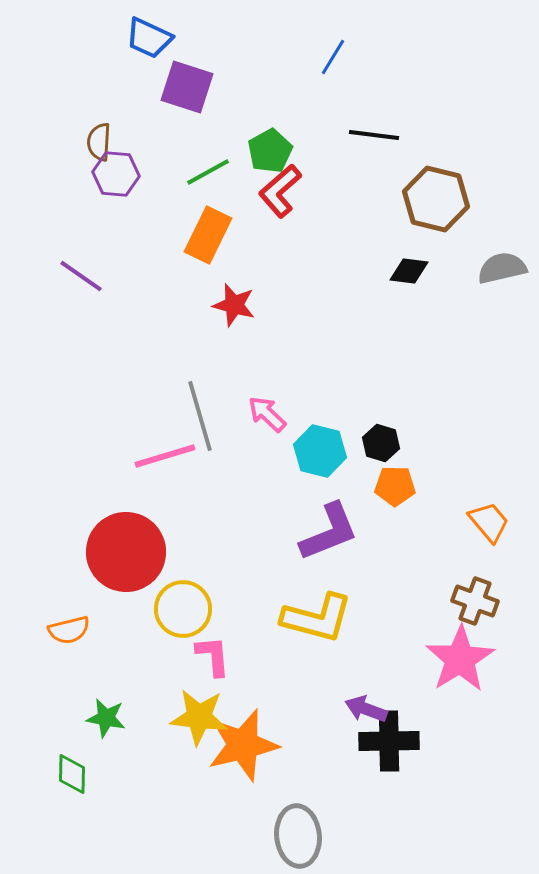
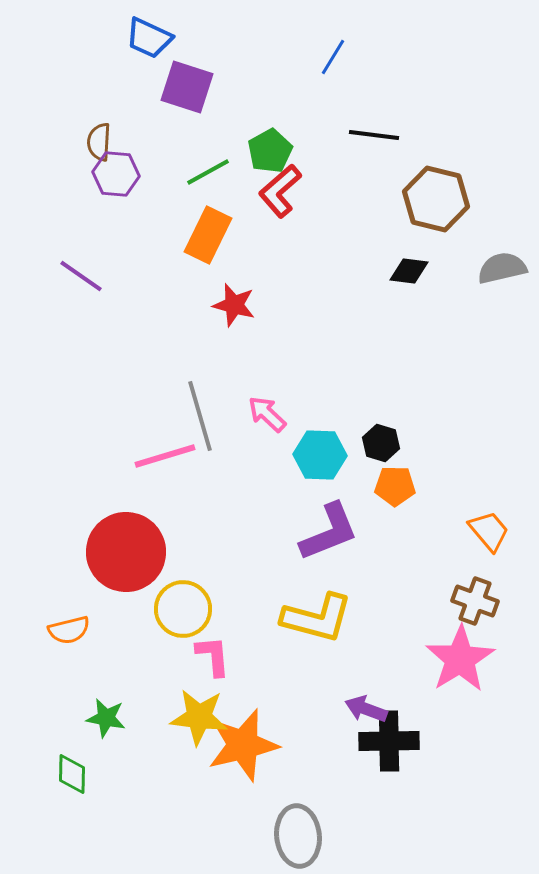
cyan hexagon: moved 4 px down; rotated 12 degrees counterclockwise
orange trapezoid: moved 9 px down
